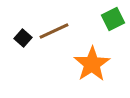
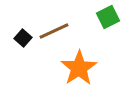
green square: moved 5 px left, 2 px up
orange star: moved 13 px left, 4 px down
